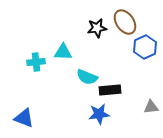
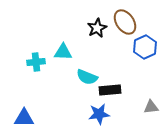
black star: rotated 18 degrees counterclockwise
blue triangle: rotated 20 degrees counterclockwise
